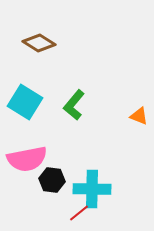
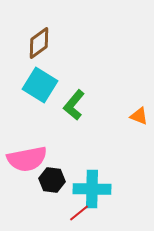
brown diamond: rotated 68 degrees counterclockwise
cyan square: moved 15 px right, 17 px up
